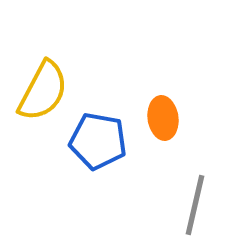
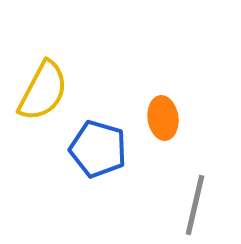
blue pentagon: moved 8 px down; rotated 6 degrees clockwise
